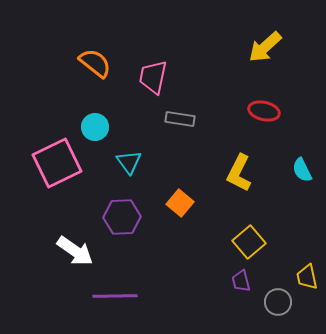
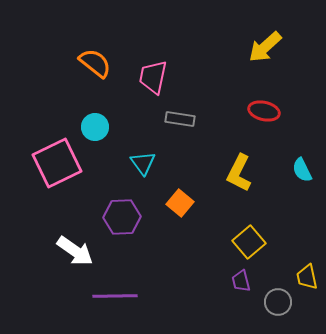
cyan triangle: moved 14 px right, 1 px down
